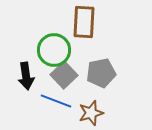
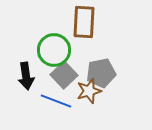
brown star: moved 2 px left, 22 px up
